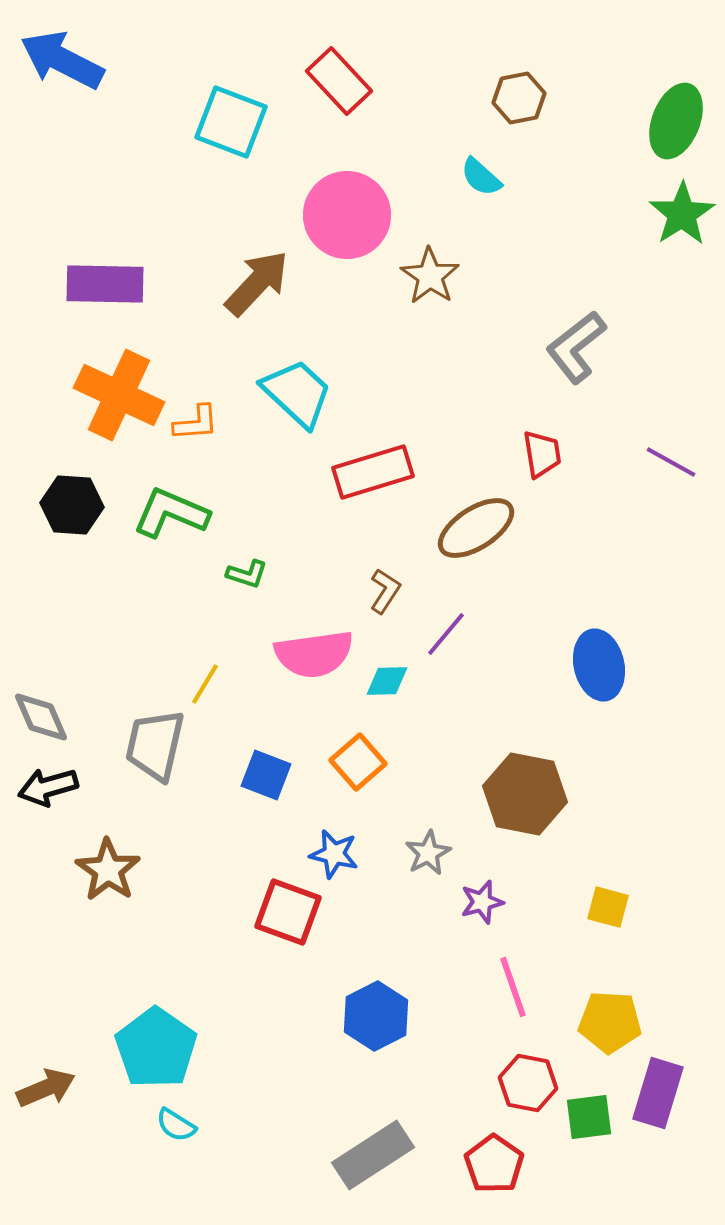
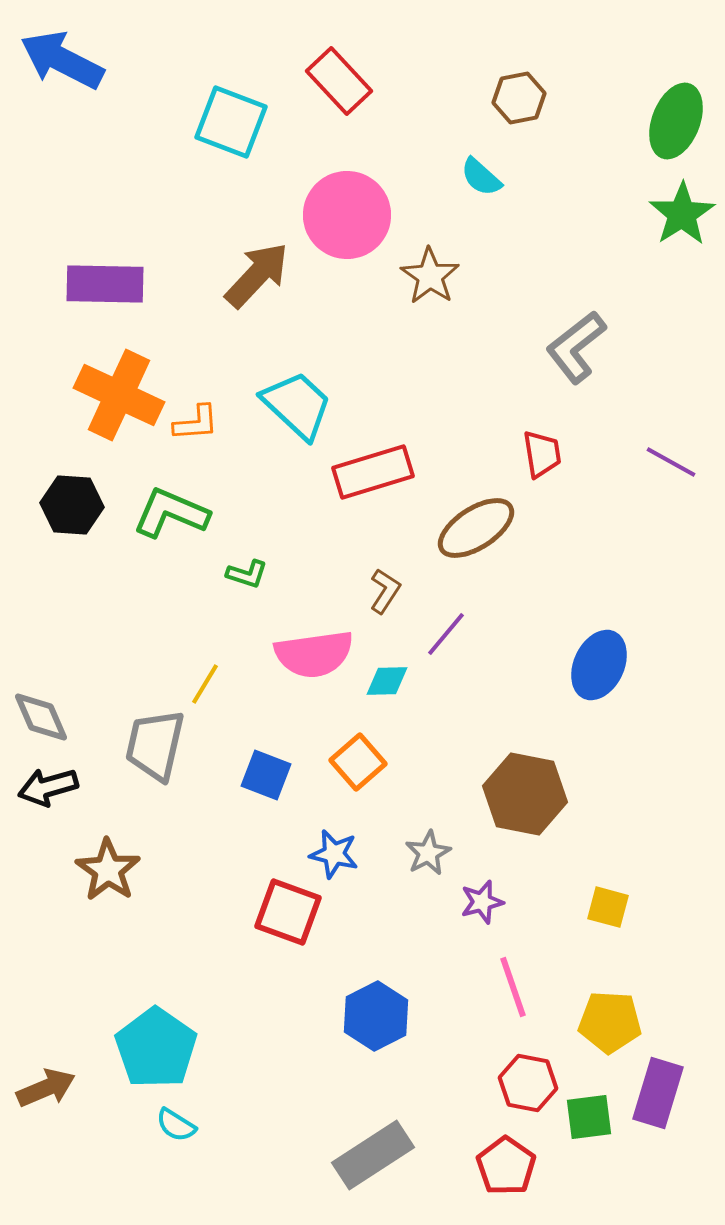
brown arrow at (257, 283): moved 8 px up
cyan trapezoid at (297, 393): moved 12 px down
blue ellipse at (599, 665): rotated 38 degrees clockwise
red pentagon at (494, 1164): moved 12 px right, 2 px down
